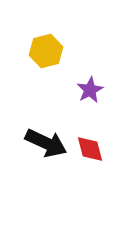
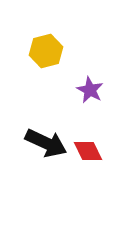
purple star: rotated 16 degrees counterclockwise
red diamond: moved 2 px left, 2 px down; rotated 12 degrees counterclockwise
